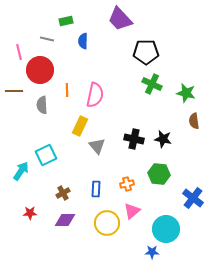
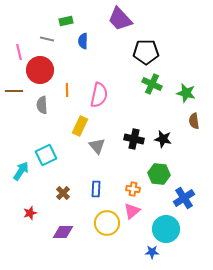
pink semicircle: moved 4 px right
orange cross: moved 6 px right, 5 px down; rotated 24 degrees clockwise
brown cross: rotated 16 degrees counterclockwise
blue cross: moved 9 px left; rotated 20 degrees clockwise
red star: rotated 16 degrees counterclockwise
purple diamond: moved 2 px left, 12 px down
